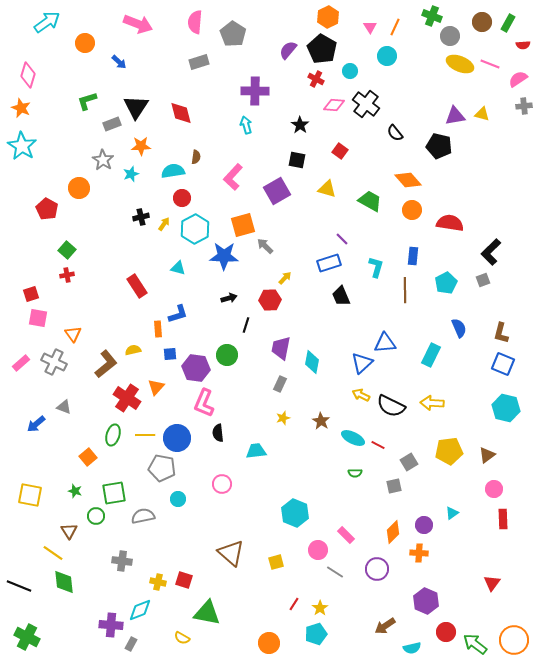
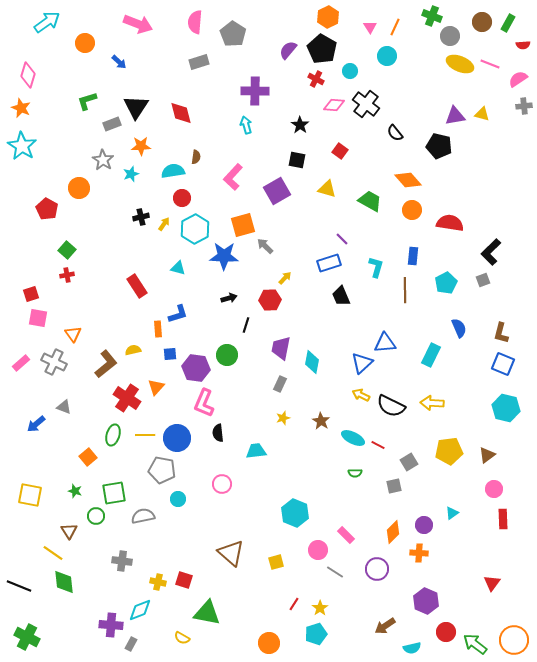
gray pentagon at (162, 468): moved 2 px down
